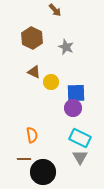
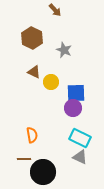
gray star: moved 2 px left, 3 px down
gray triangle: rotated 35 degrees counterclockwise
